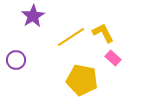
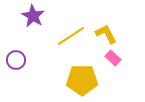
purple star: rotated 10 degrees counterclockwise
yellow L-shape: moved 3 px right, 1 px down
yellow line: moved 1 px up
yellow pentagon: rotated 12 degrees counterclockwise
